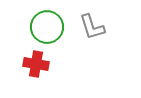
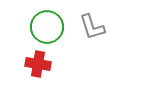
red cross: moved 2 px right
